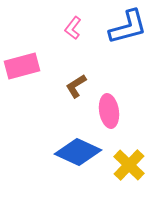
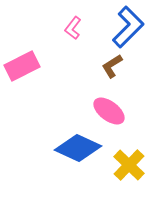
blue L-shape: rotated 30 degrees counterclockwise
pink rectangle: rotated 12 degrees counterclockwise
brown L-shape: moved 36 px right, 20 px up
pink ellipse: rotated 44 degrees counterclockwise
blue diamond: moved 4 px up
